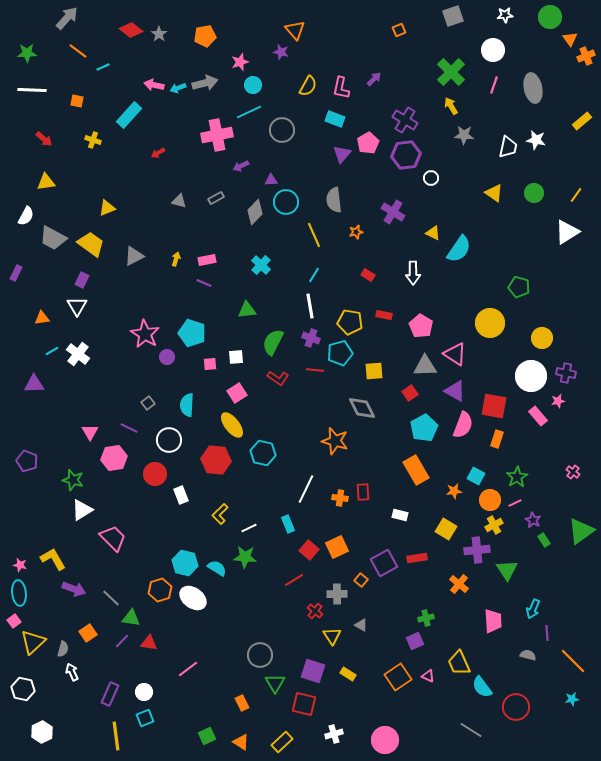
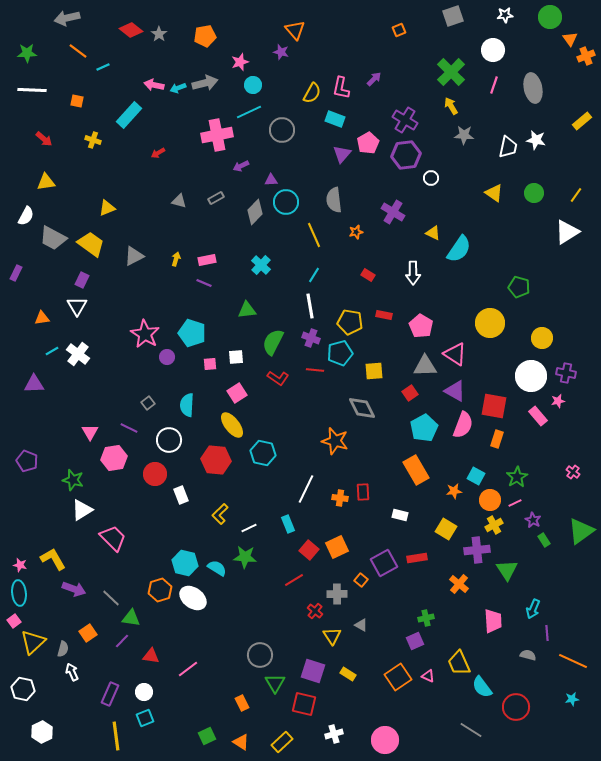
gray arrow at (67, 18): rotated 145 degrees counterclockwise
yellow semicircle at (308, 86): moved 4 px right, 7 px down
red triangle at (149, 643): moved 2 px right, 13 px down
orange line at (573, 661): rotated 20 degrees counterclockwise
